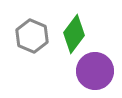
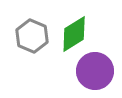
green diamond: rotated 21 degrees clockwise
